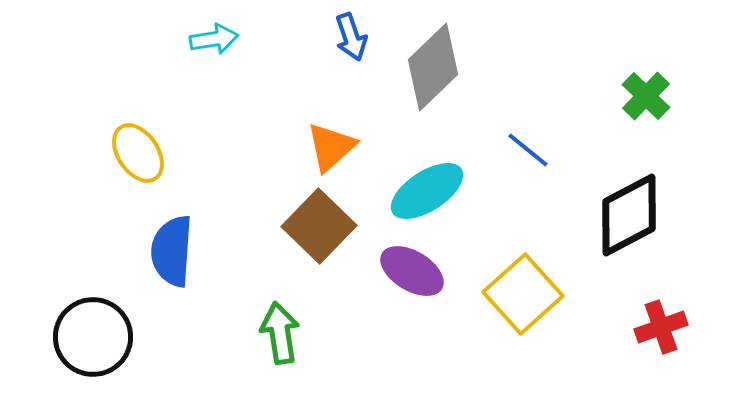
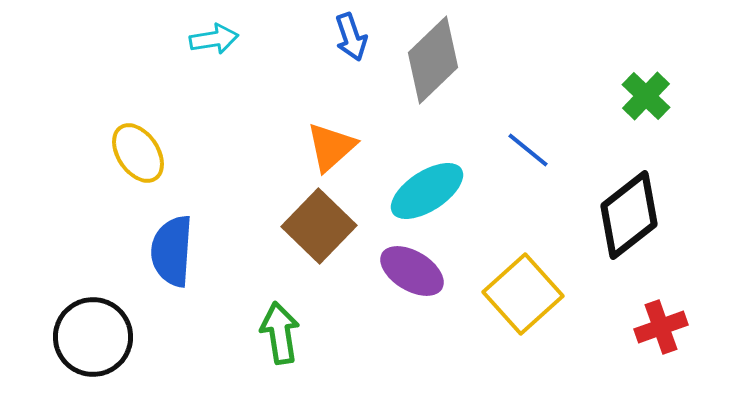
gray diamond: moved 7 px up
black diamond: rotated 10 degrees counterclockwise
